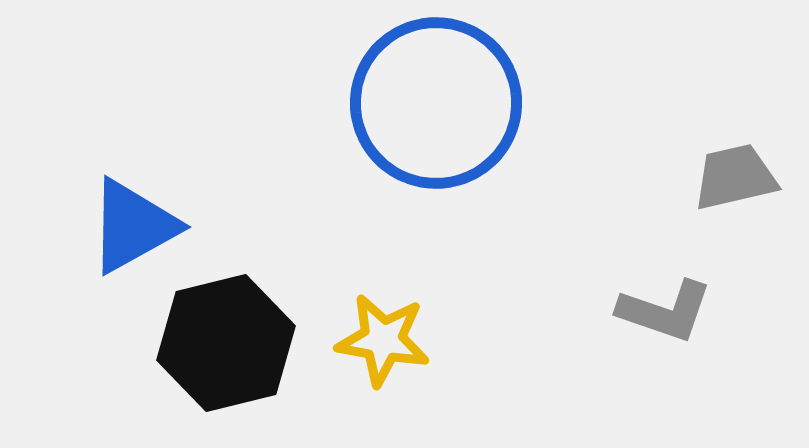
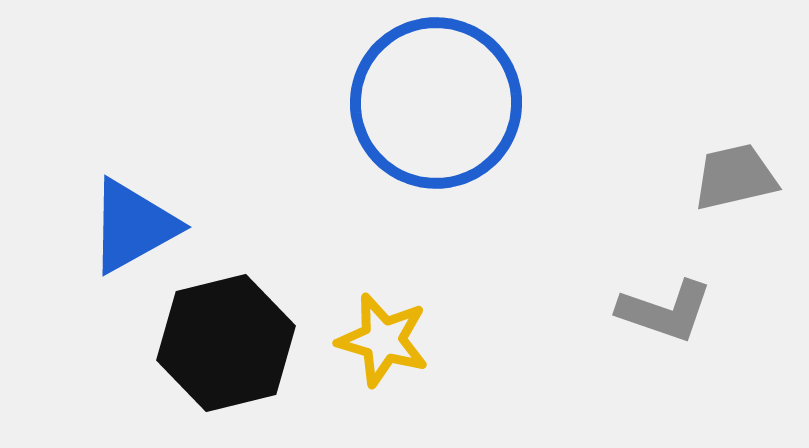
yellow star: rotated 6 degrees clockwise
